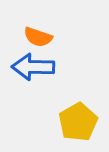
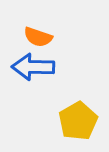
yellow pentagon: moved 1 px up
